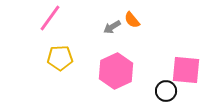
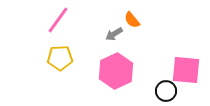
pink line: moved 8 px right, 2 px down
gray arrow: moved 2 px right, 7 px down
